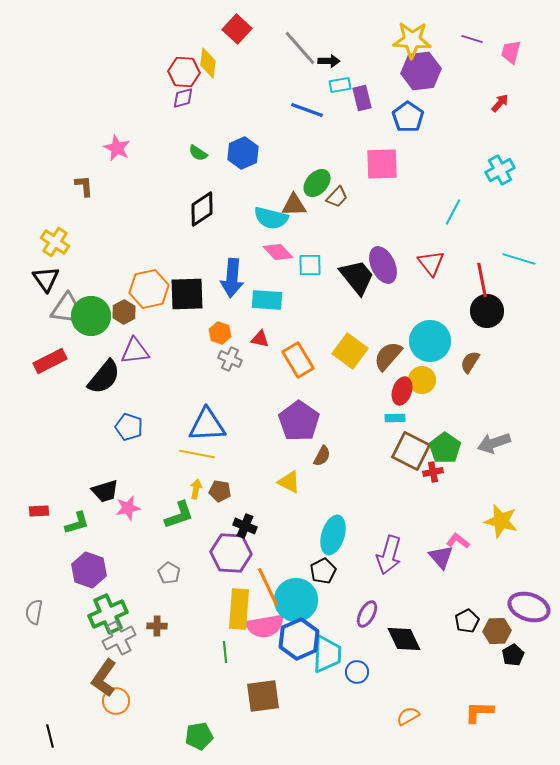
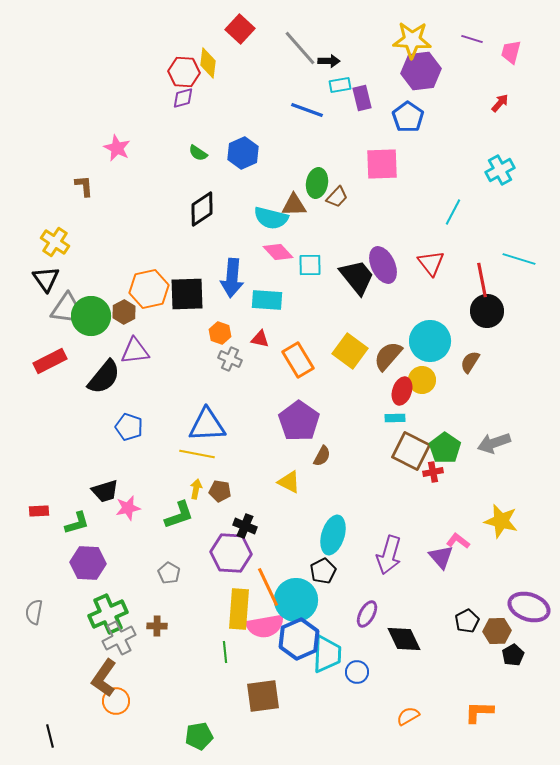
red square at (237, 29): moved 3 px right
green ellipse at (317, 183): rotated 32 degrees counterclockwise
purple hexagon at (89, 570): moved 1 px left, 7 px up; rotated 16 degrees counterclockwise
